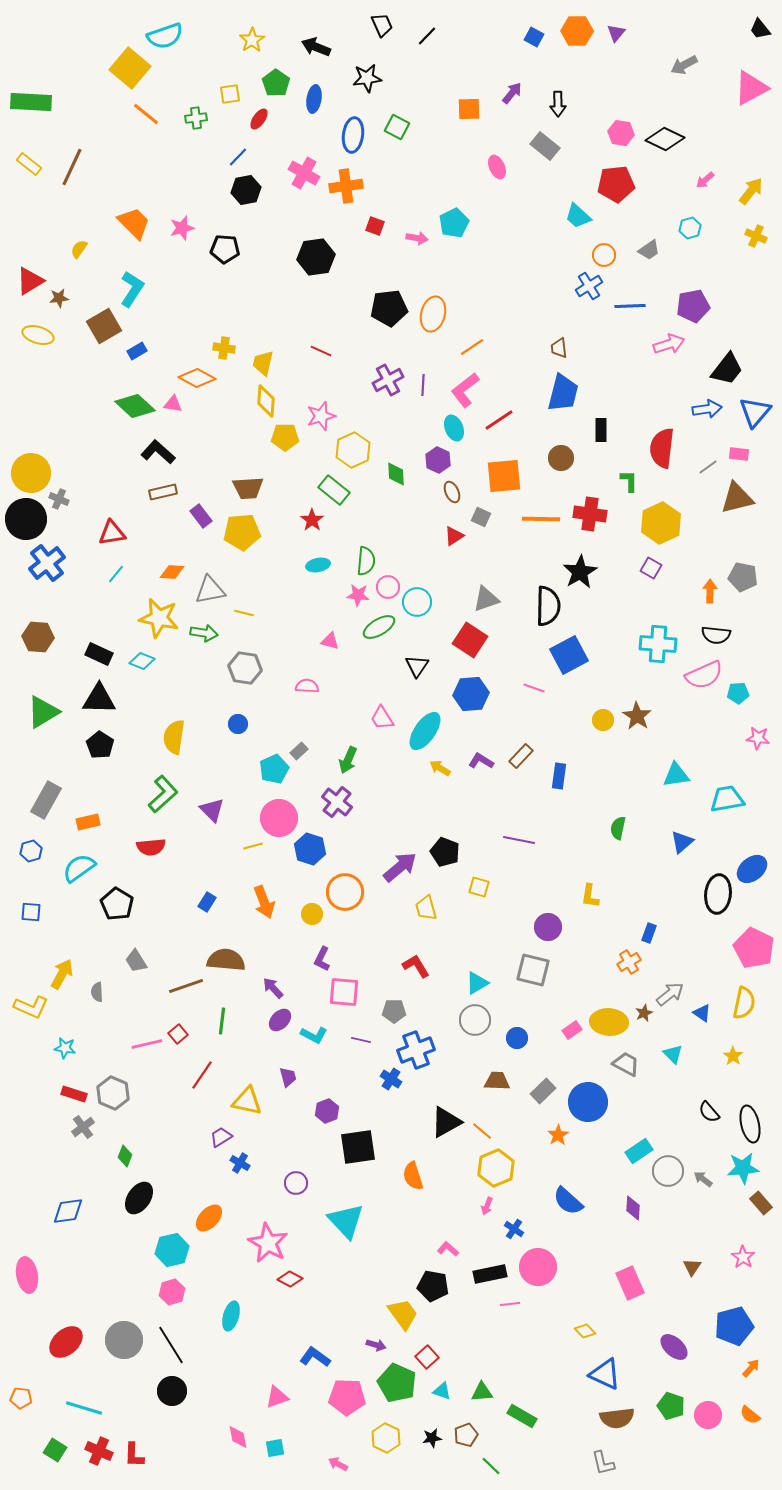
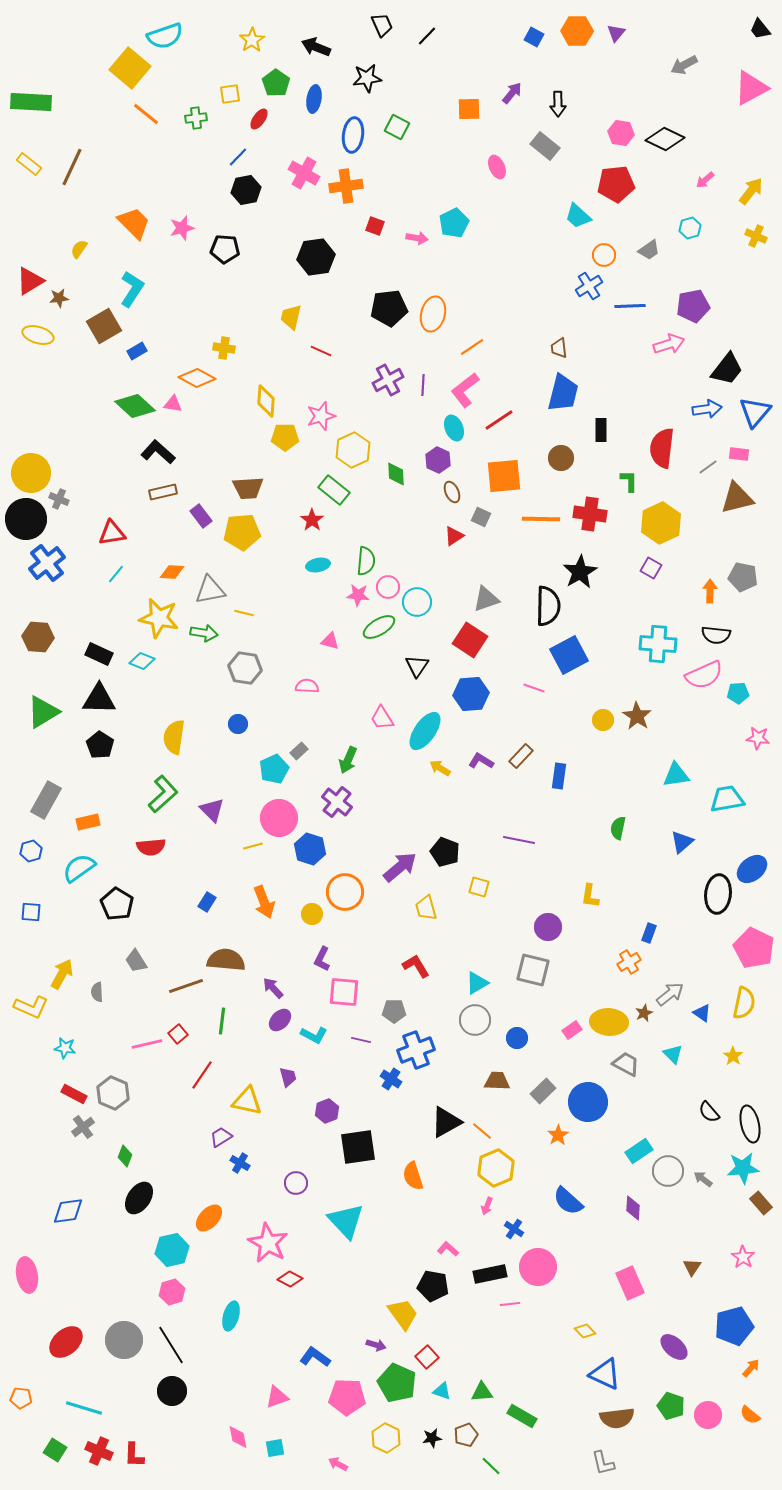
yellow trapezoid at (263, 363): moved 28 px right, 46 px up
red rectangle at (74, 1094): rotated 10 degrees clockwise
